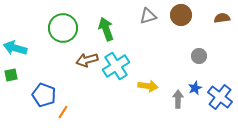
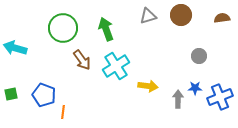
brown arrow: moved 5 px left; rotated 110 degrees counterclockwise
green square: moved 19 px down
blue star: rotated 24 degrees clockwise
blue cross: rotated 30 degrees clockwise
orange line: rotated 24 degrees counterclockwise
